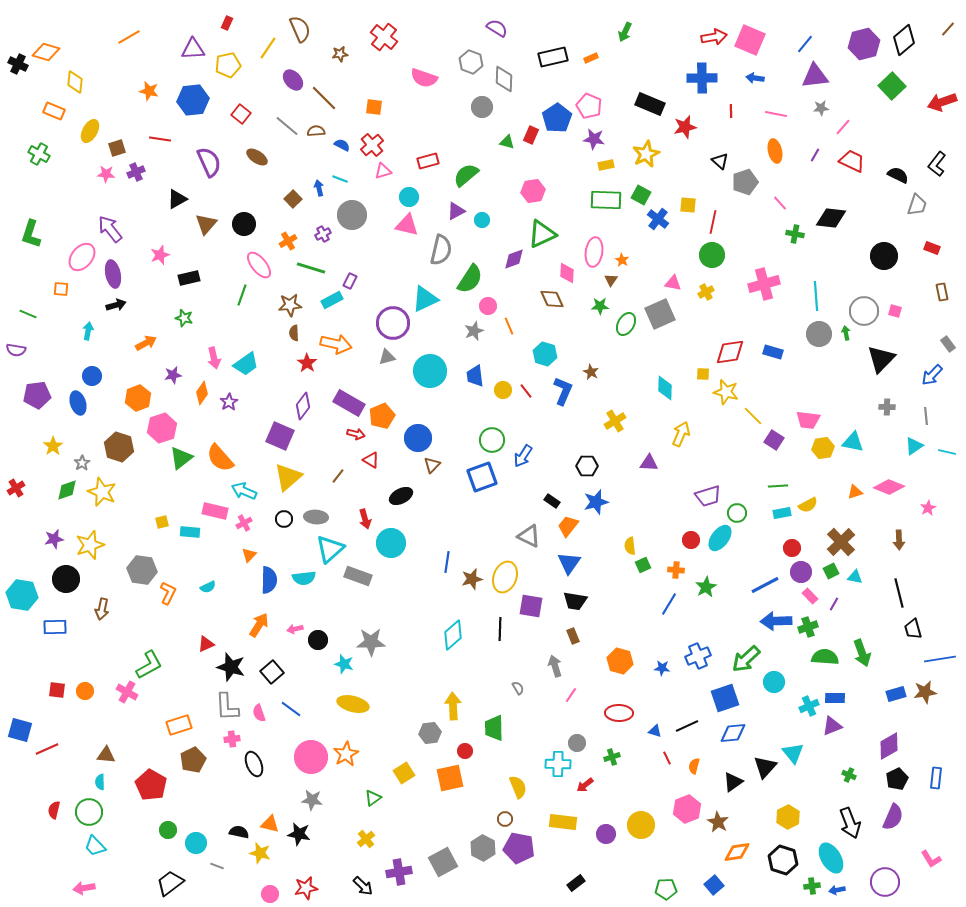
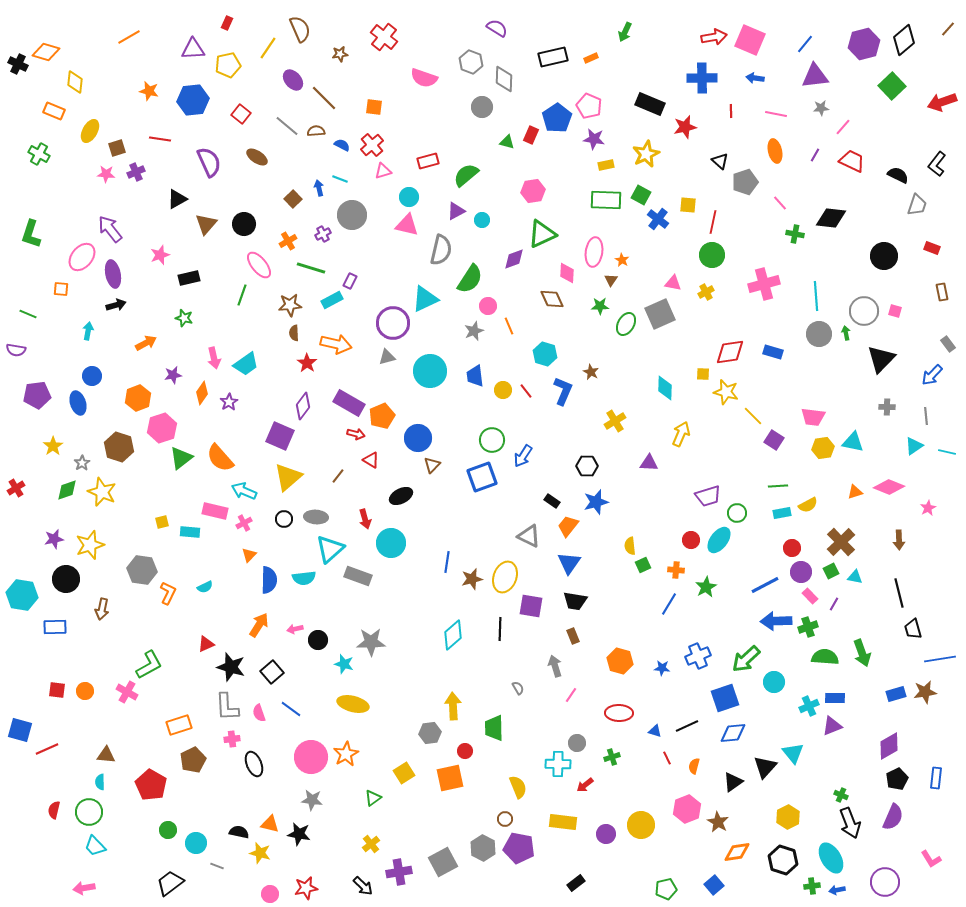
pink trapezoid at (808, 420): moved 5 px right, 3 px up
cyan ellipse at (720, 538): moved 1 px left, 2 px down
cyan semicircle at (208, 587): moved 3 px left
green cross at (849, 775): moved 8 px left, 20 px down
yellow cross at (366, 839): moved 5 px right, 5 px down
green pentagon at (666, 889): rotated 10 degrees counterclockwise
